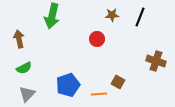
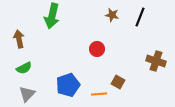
brown star: rotated 16 degrees clockwise
red circle: moved 10 px down
